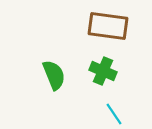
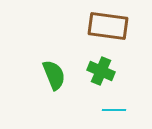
green cross: moved 2 px left
cyan line: moved 4 px up; rotated 55 degrees counterclockwise
